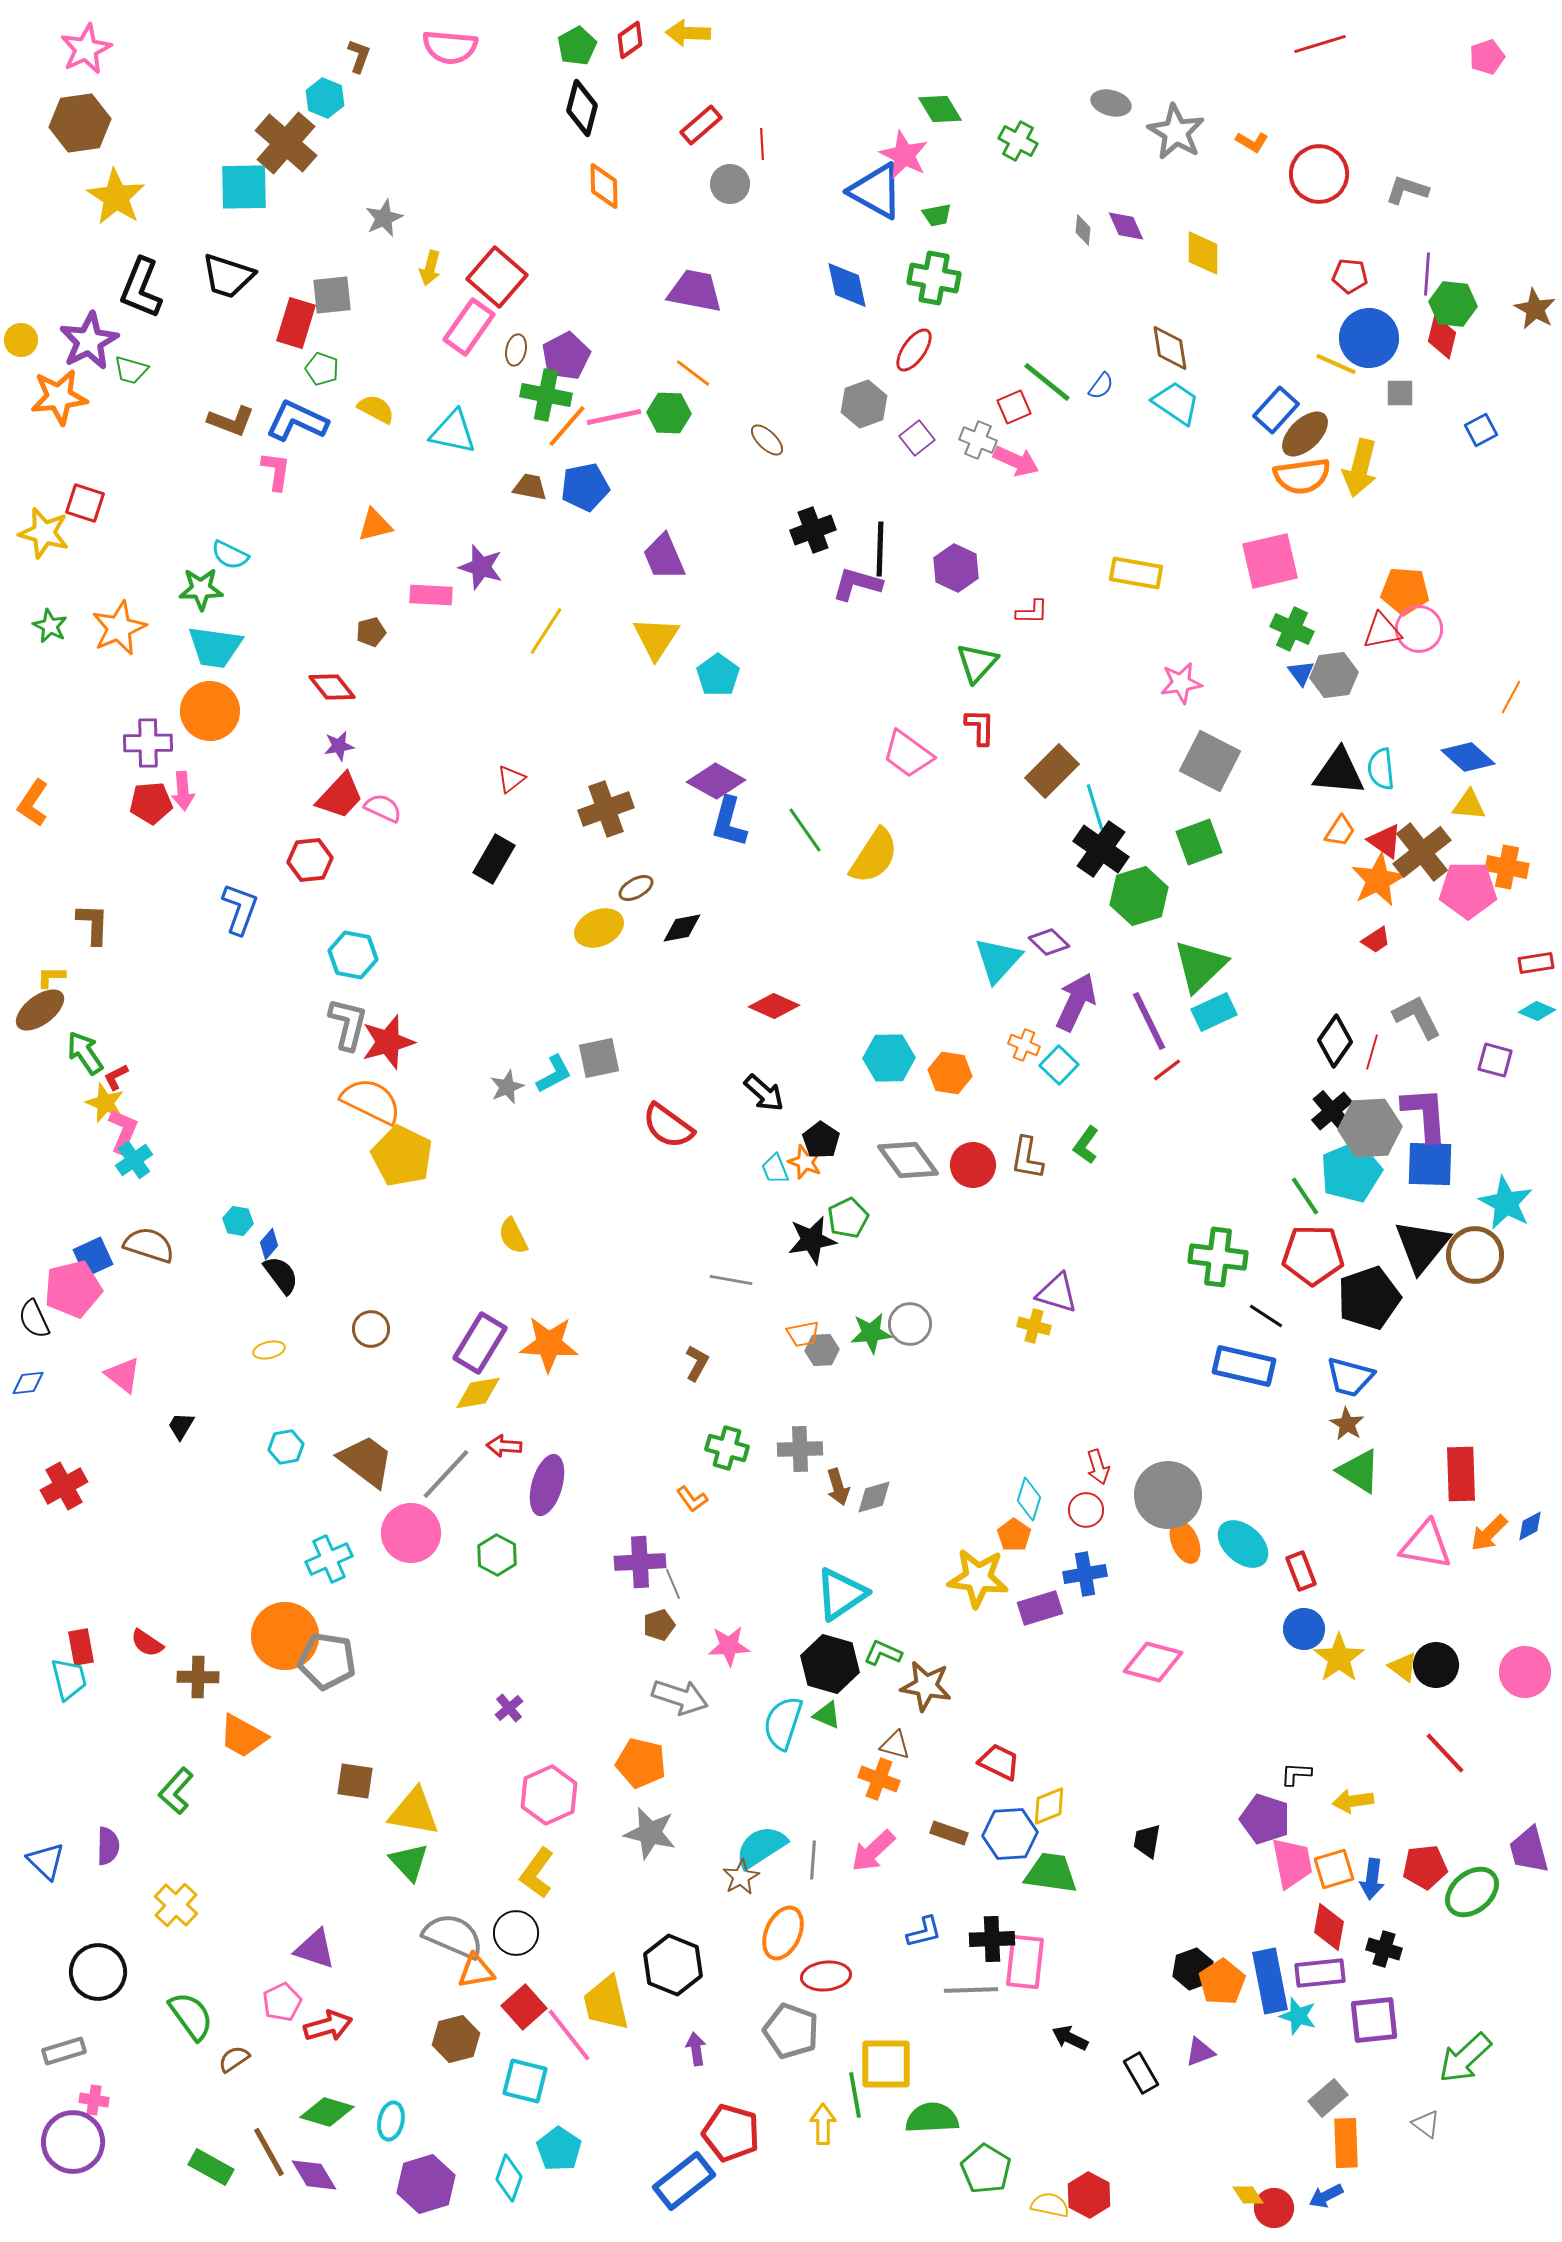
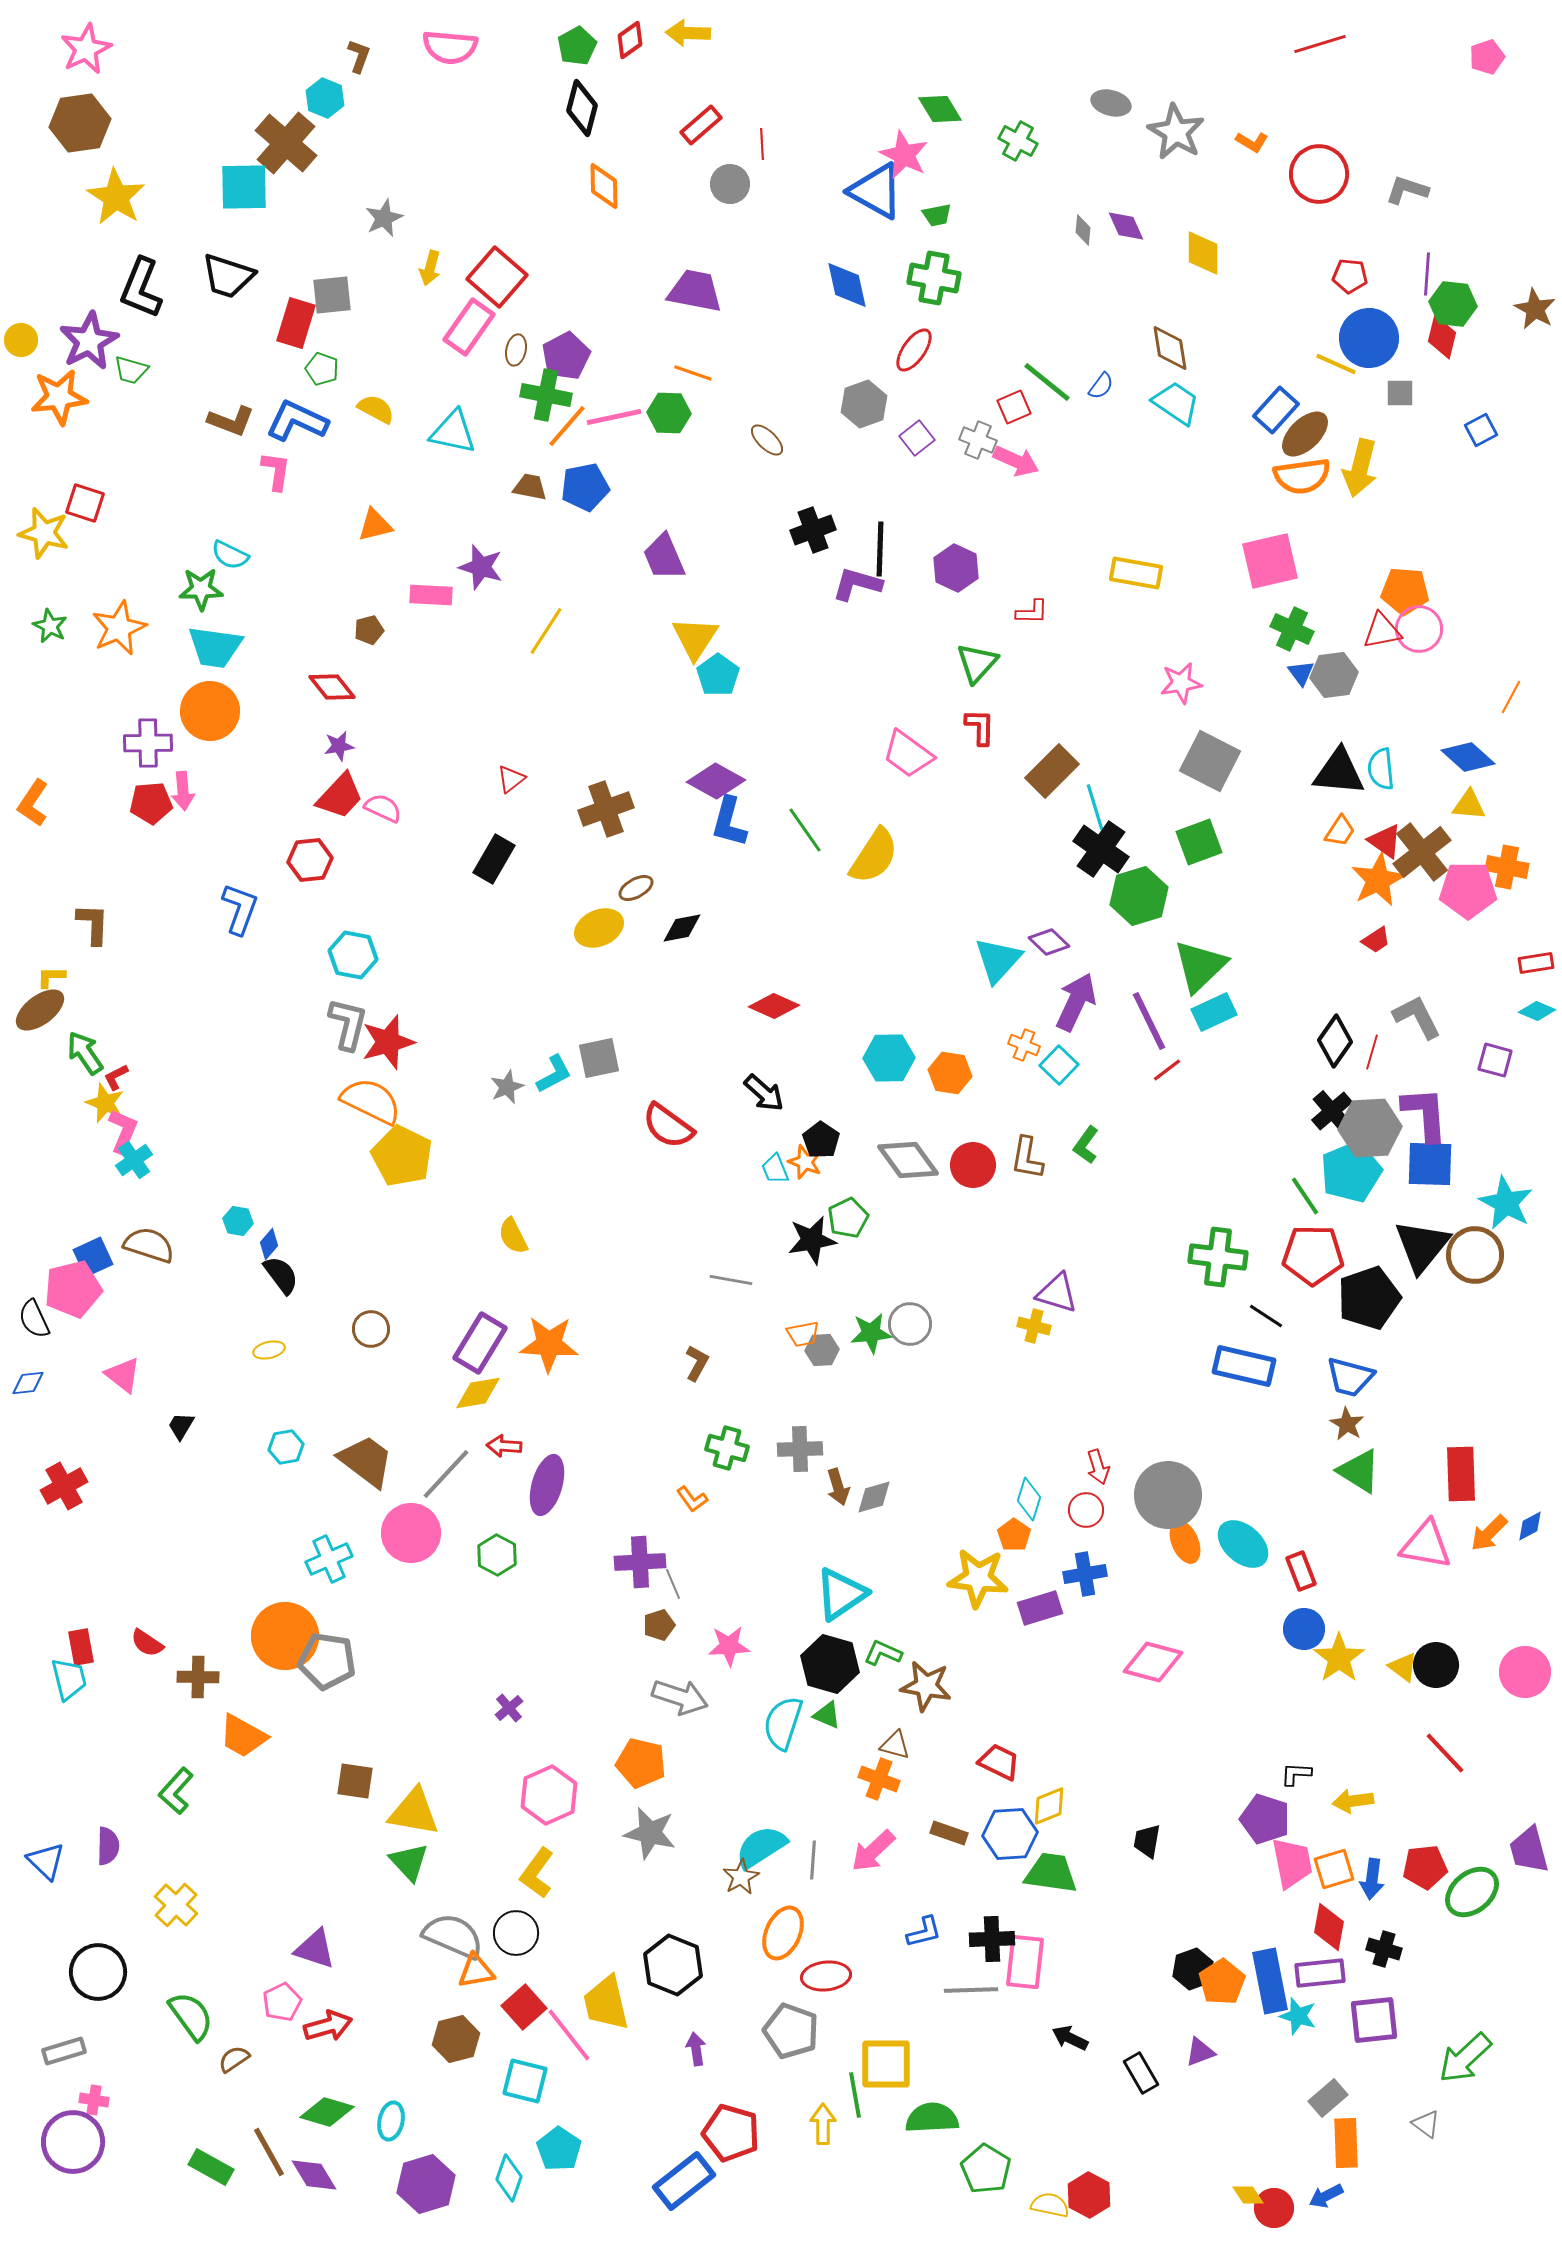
orange line at (693, 373): rotated 18 degrees counterclockwise
brown pentagon at (371, 632): moved 2 px left, 2 px up
yellow triangle at (656, 638): moved 39 px right
